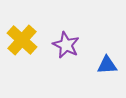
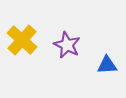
purple star: moved 1 px right
